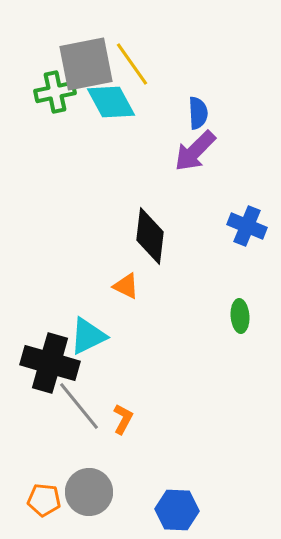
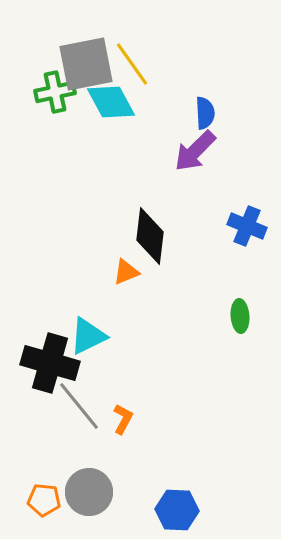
blue semicircle: moved 7 px right
orange triangle: moved 14 px up; rotated 48 degrees counterclockwise
